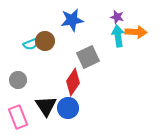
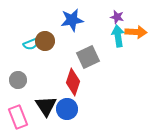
red diamond: rotated 16 degrees counterclockwise
blue circle: moved 1 px left, 1 px down
